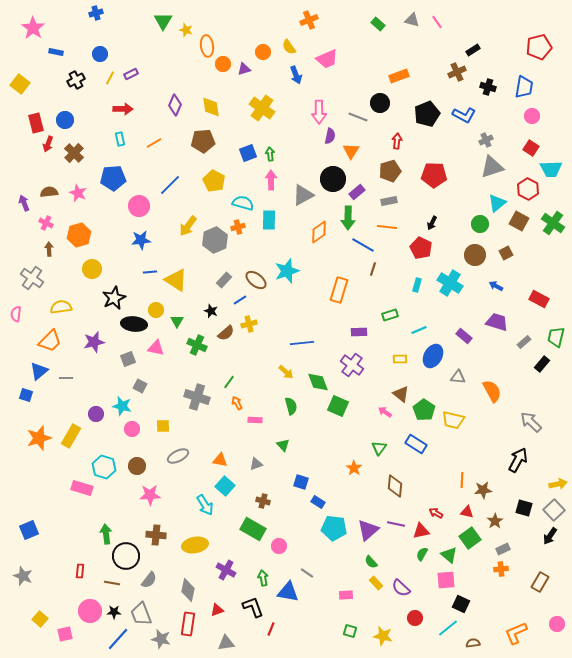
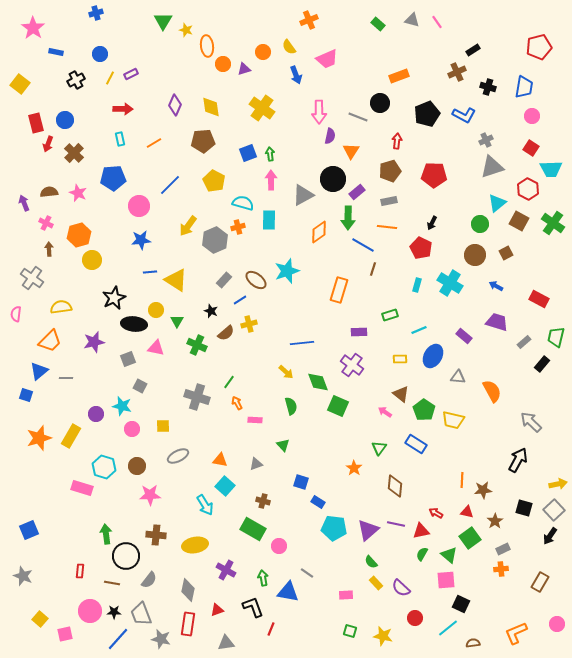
yellow circle at (92, 269): moved 9 px up
